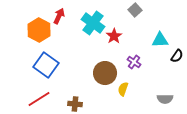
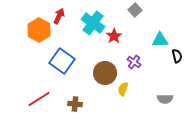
black semicircle: rotated 48 degrees counterclockwise
blue square: moved 16 px right, 4 px up
